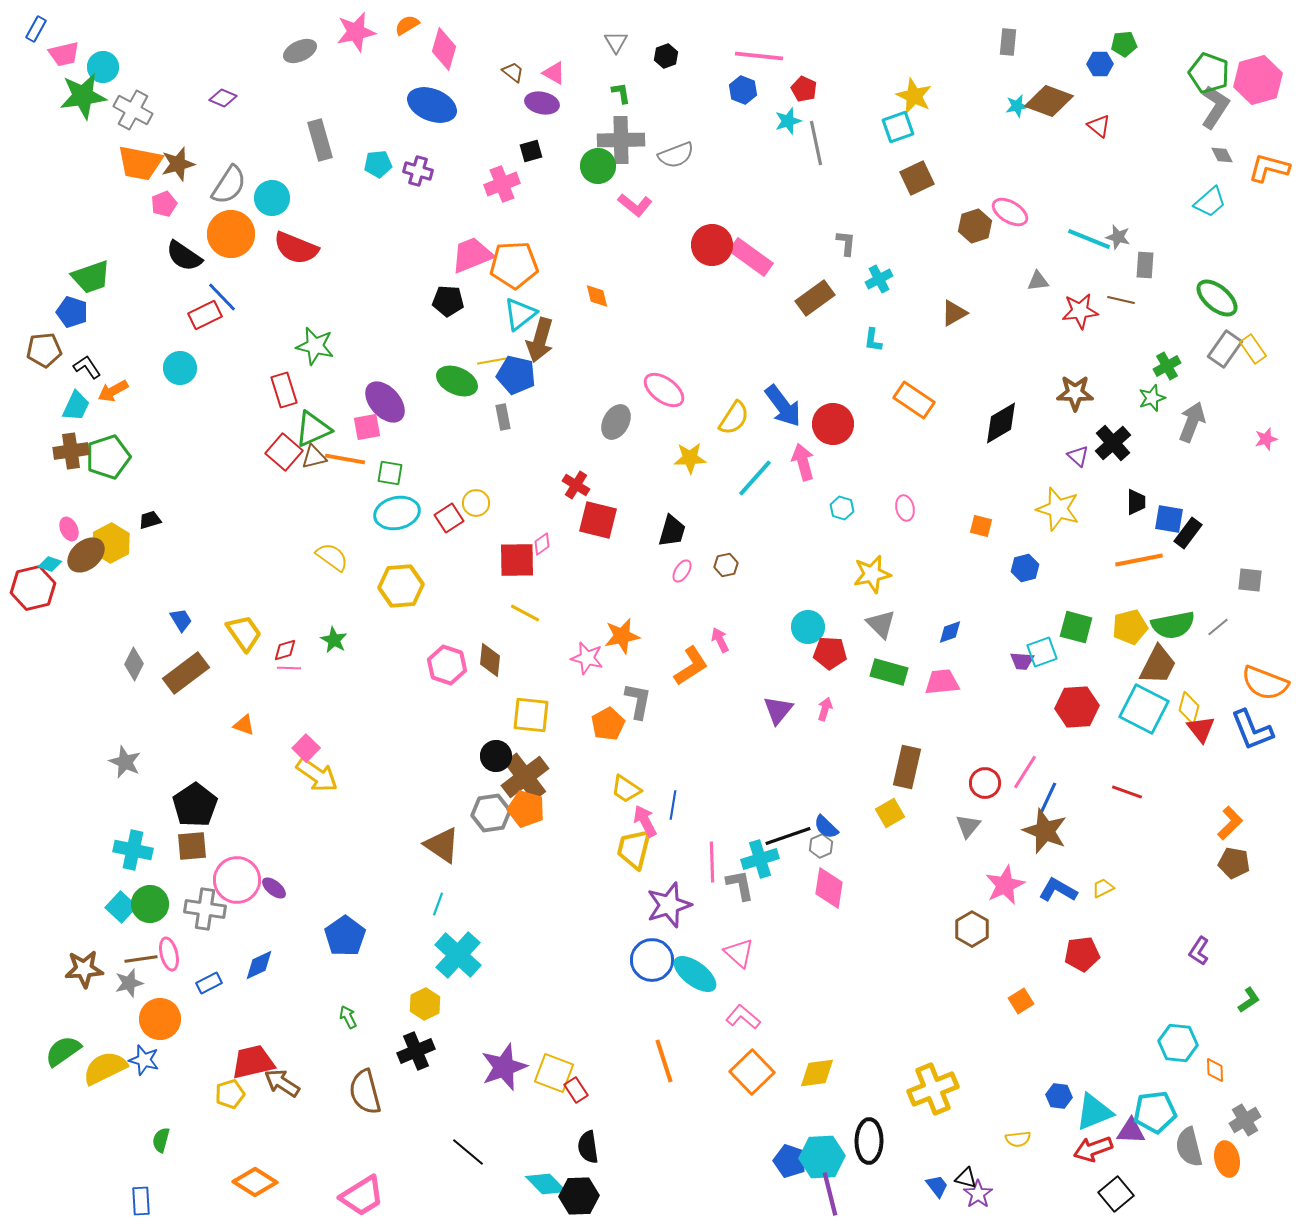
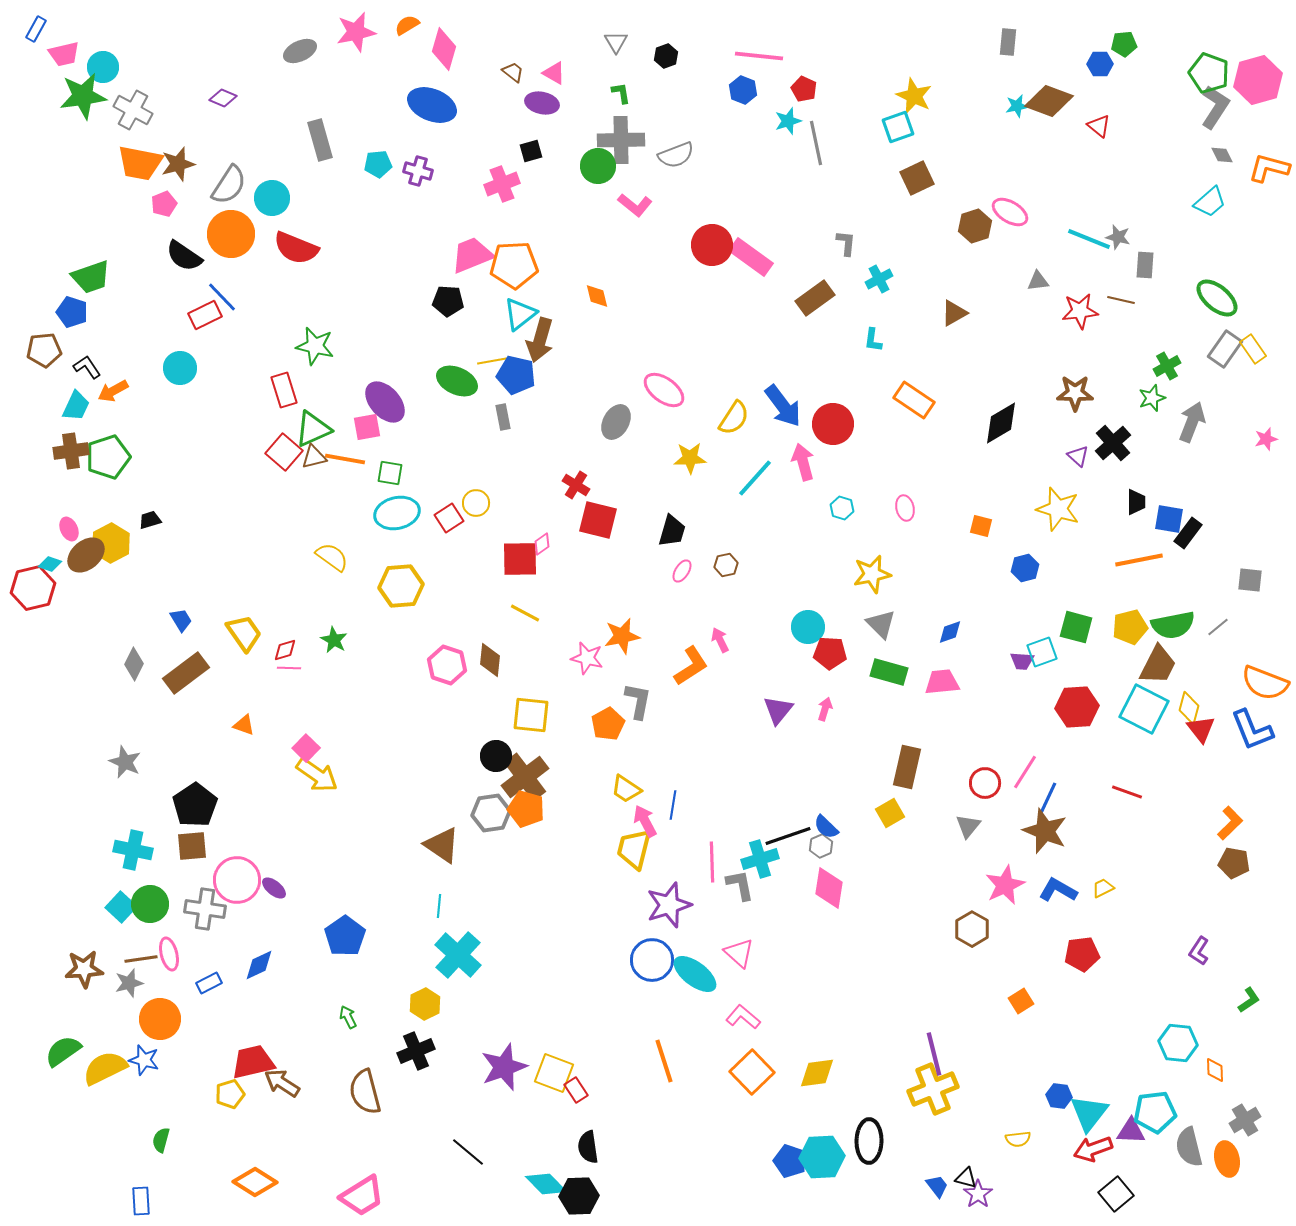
red square at (517, 560): moved 3 px right, 1 px up
cyan line at (438, 904): moved 1 px right, 2 px down; rotated 15 degrees counterclockwise
cyan triangle at (1094, 1112): moved 5 px left, 1 px down; rotated 30 degrees counterclockwise
purple line at (830, 1194): moved 104 px right, 140 px up
